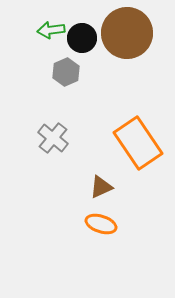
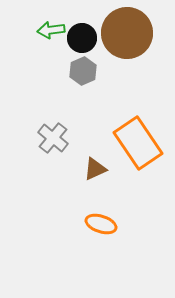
gray hexagon: moved 17 px right, 1 px up
brown triangle: moved 6 px left, 18 px up
